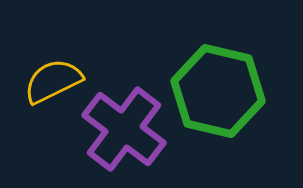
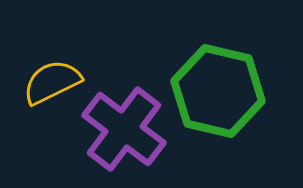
yellow semicircle: moved 1 px left, 1 px down
